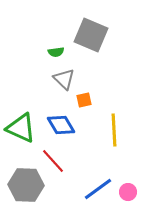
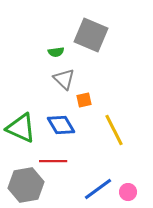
yellow line: rotated 24 degrees counterclockwise
red line: rotated 48 degrees counterclockwise
gray hexagon: rotated 12 degrees counterclockwise
